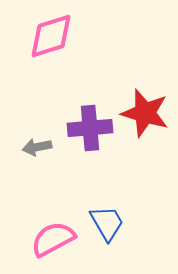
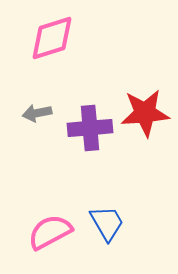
pink diamond: moved 1 px right, 2 px down
red star: rotated 21 degrees counterclockwise
gray arrow: moved 34 px up
pink semicircle: moved 3 px left, 7 px up
